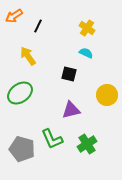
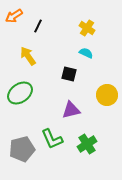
gray pentagon: rotated 30 degrees counterclockwise
